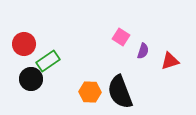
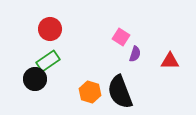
red circle: moved 26 px right, 15 px up
purple semicircle: moved 8 px left, 3 px down
red triangle: rotated 18 degrees clockwise
black circle: moved 4 px right
orange hexagon: rotated 15 degrees clockwise
